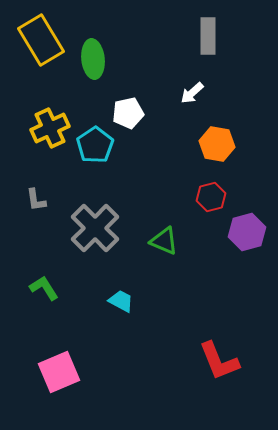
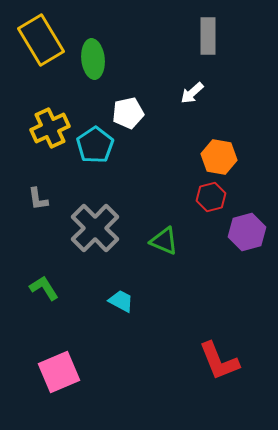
orange hexagon: moved 2 px right, 13 px down
gray L-shape: moved 2 px right, 1 px up
